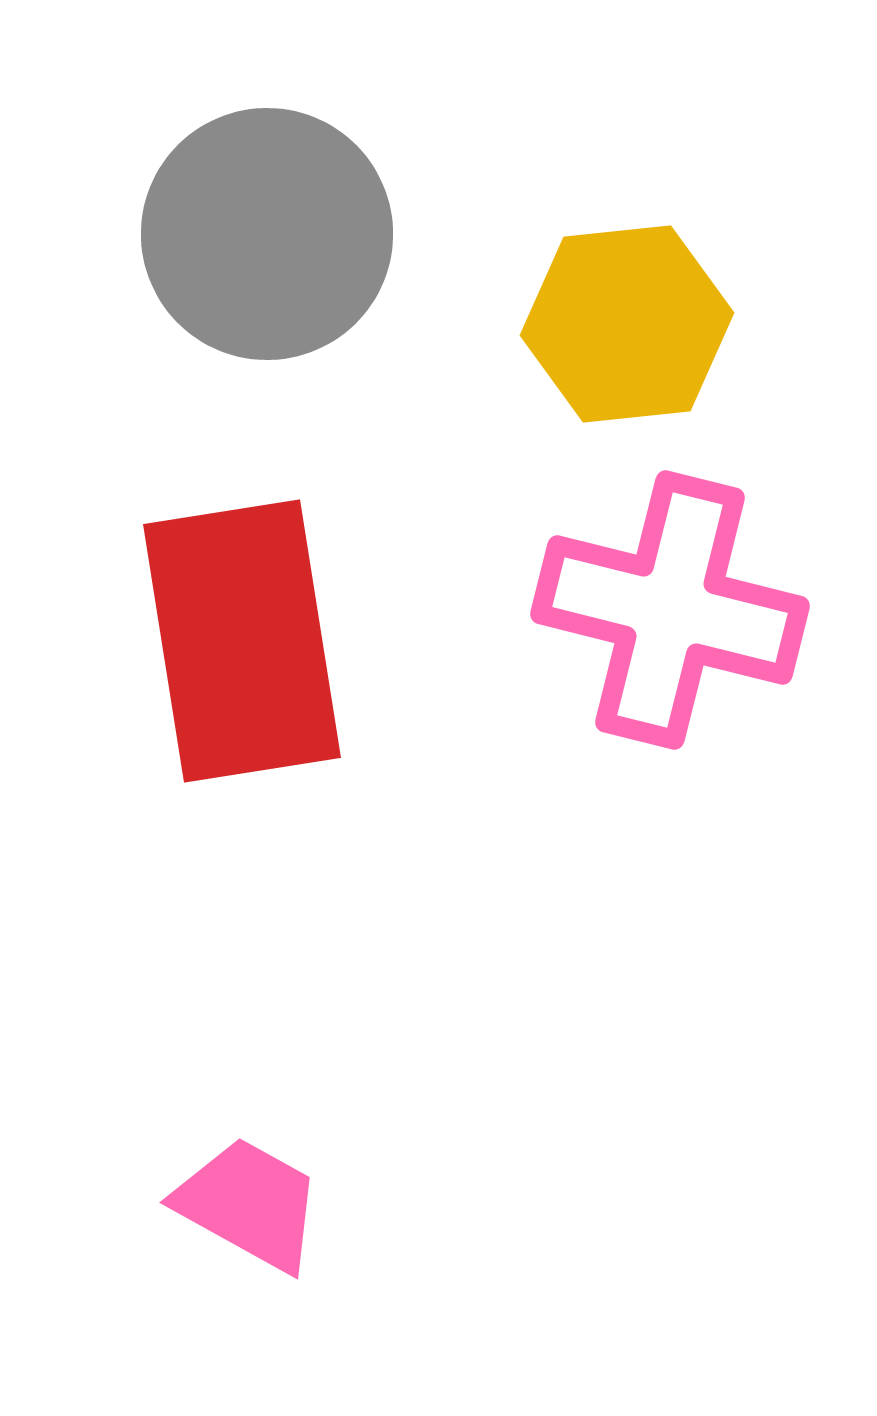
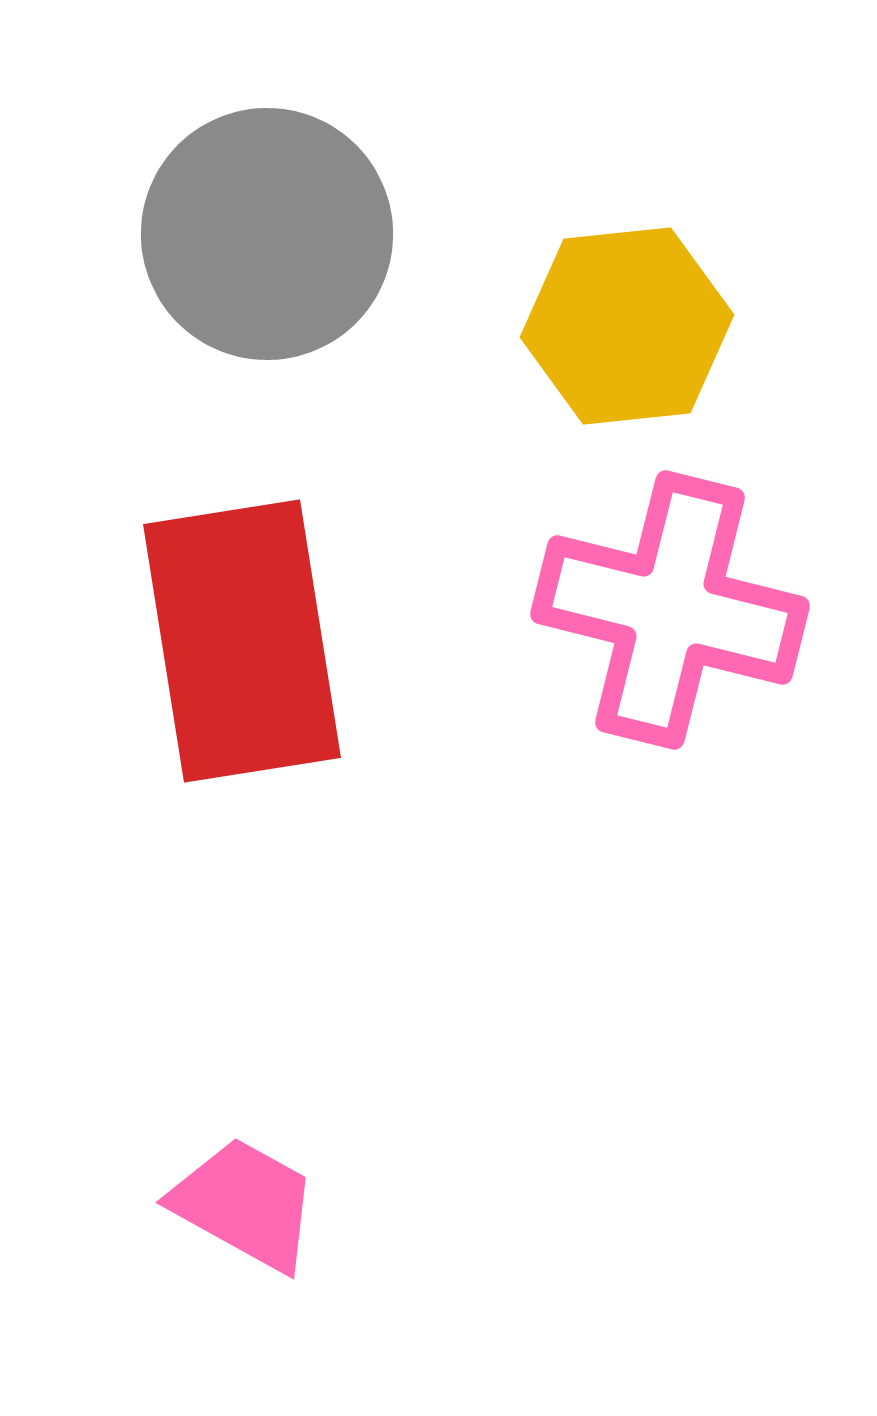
yellow hexagon: moved 2 px down
pink trapezoid: moved 4 px left
